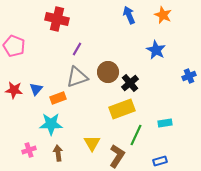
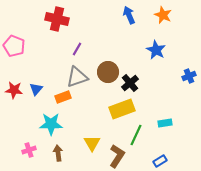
orange rectangle: moved 5 px right, 1 px up
blue rectangle: rotated 16 degrees counterclockwise
